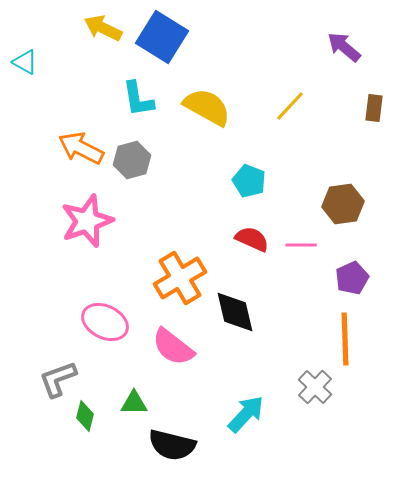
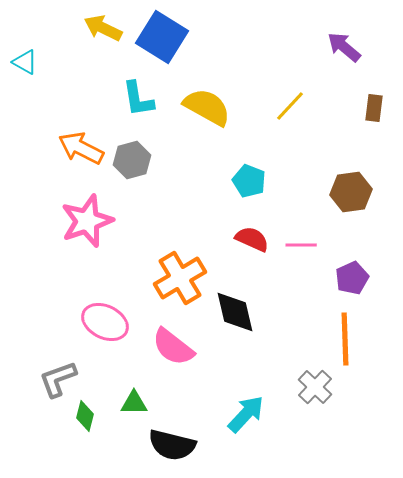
brown hexagon: moved 8 px right, 12 px up
